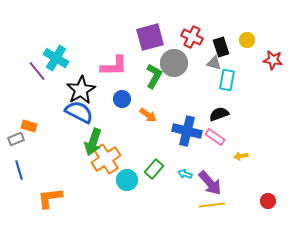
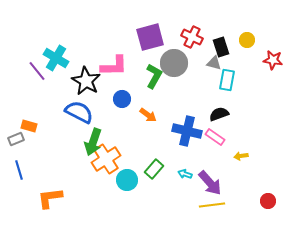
black star: moved 5 px right, 9 px up; rotated 12 degrees counterclockwise
